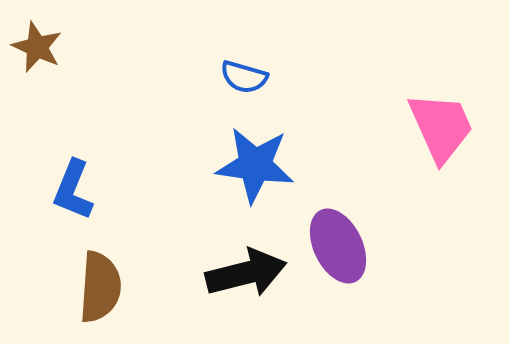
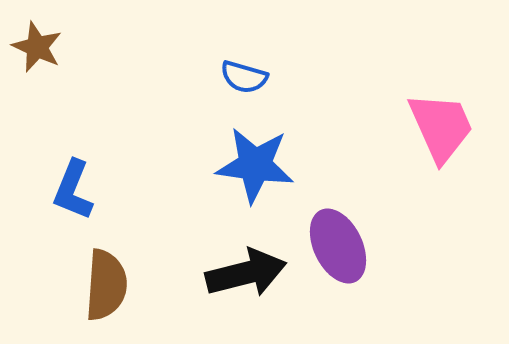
brown semicircle: moved 6 px right, 2 px up
